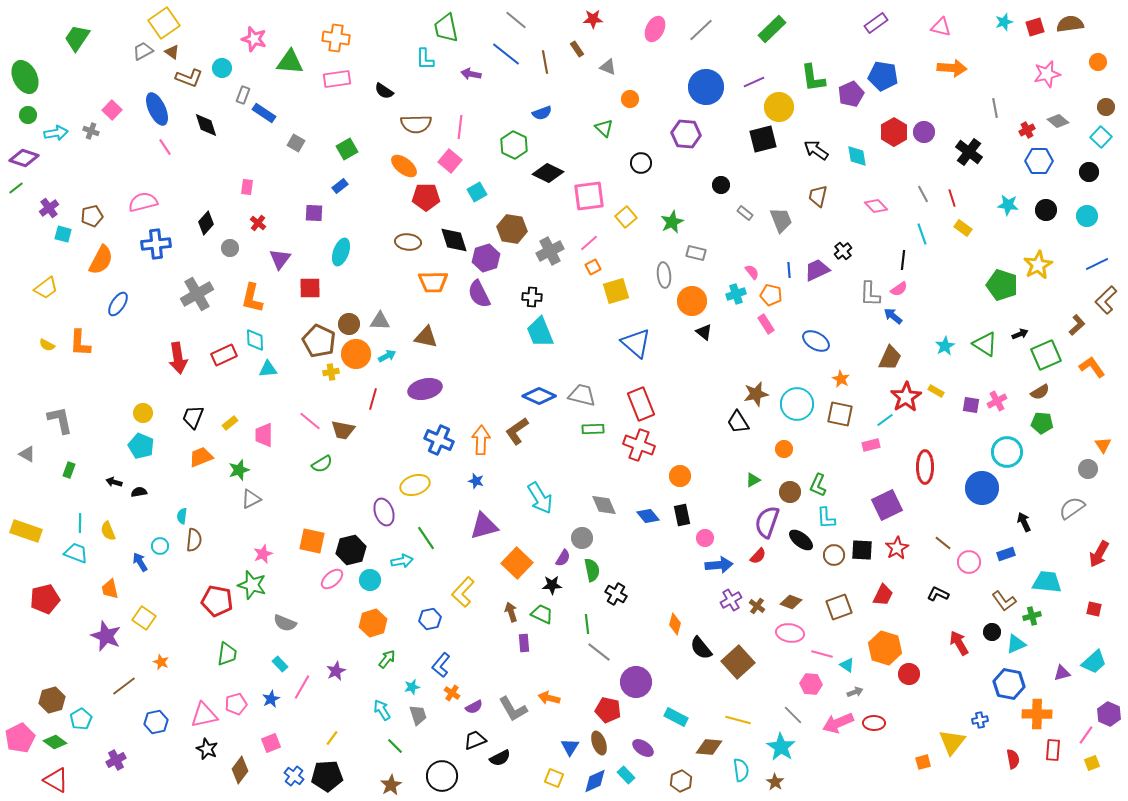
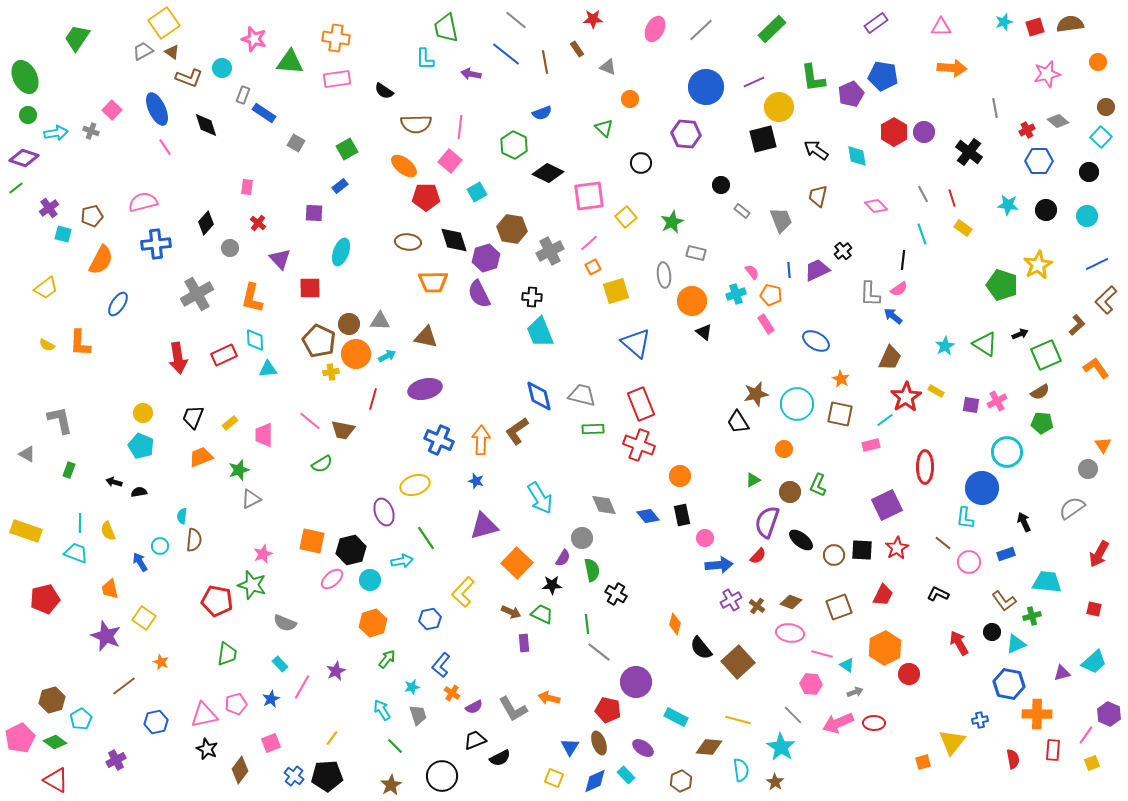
pink triangle at (941, 27): rotated 15 degrees counterclockwise
gray rectangle at (745, 213): moved 3 px left, 2 px up
purple triangle at (280, 259): rotated 20 degrees counterclockwise
orange L-shape at (1092, 367): moved 4 px right, 1 px down
blue diamond at (539, 396): rotated 52 degrees clockwise
cyan L-shape at (826, 518): moved 139 px right; rotated 10 degrees clockwise
brown arrow at (511, 612): rotated 132 degrees clockwise
orange hexagon at (885, 648): rotated 16 degrees clockwise
